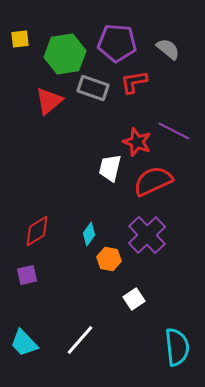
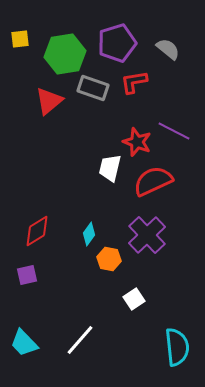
purple pentagon: rotated 21 degrees counterclockwise
